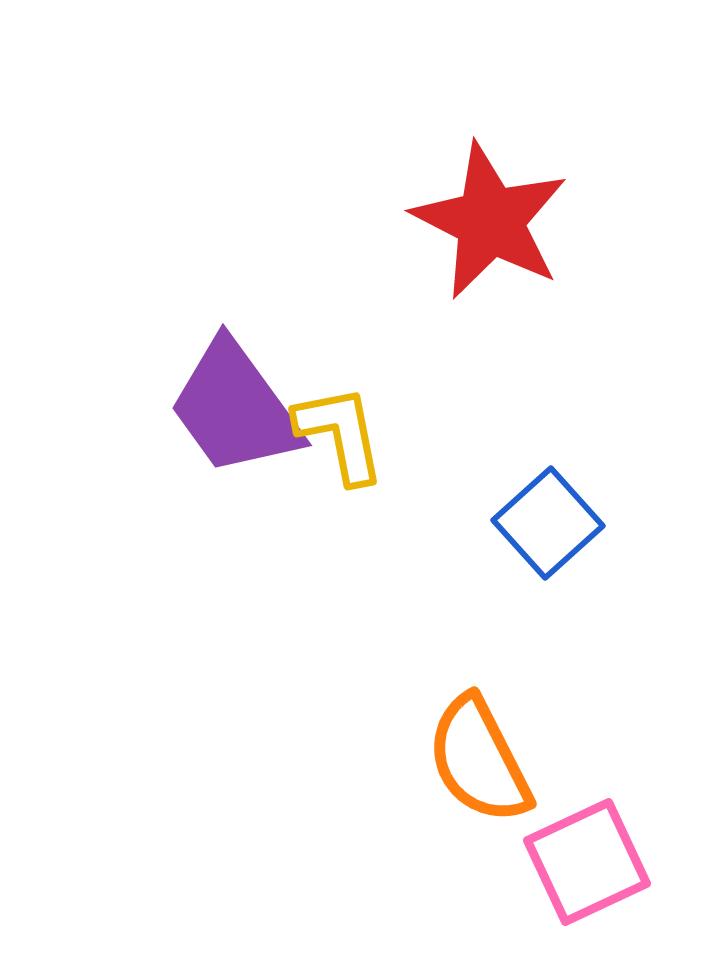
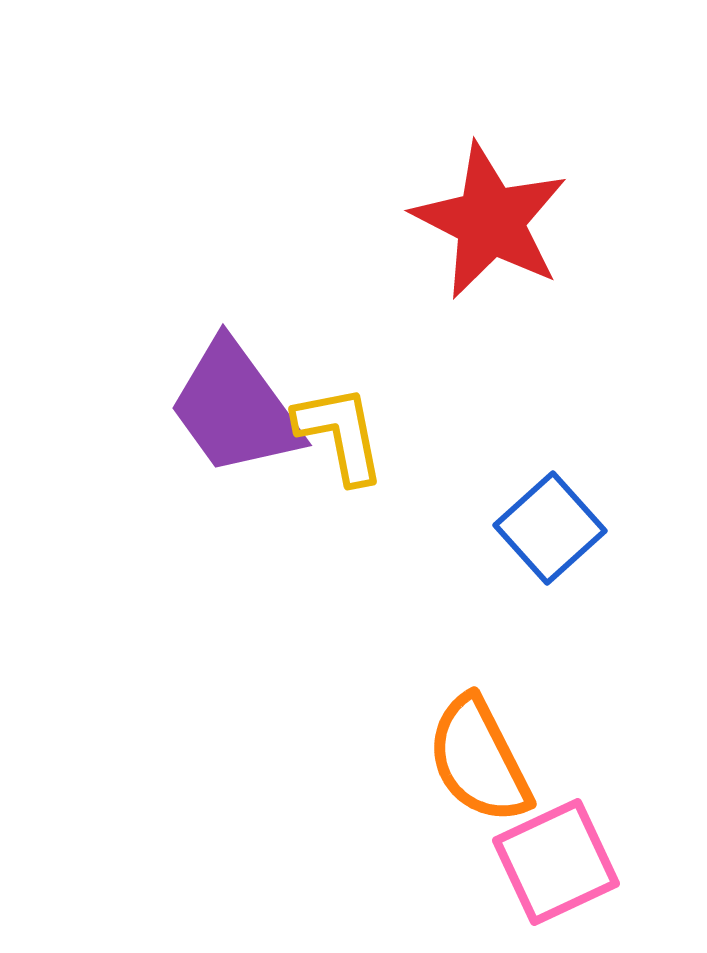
blue square: moved 2 px right, 5 px down
pink square: moved 31 px left
